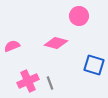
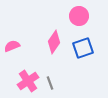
pink diamond: moved 2 px left, 1 px up; rotated 70 degrees counterclockwise
blue square: moved 11 px left, 17 px up; rotated 35 degrees counterclockwise
pink cross: rotated 10 degrees counterclockwise
